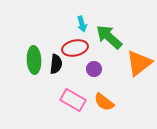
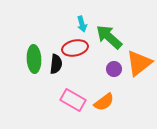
green ellipse: moved 1 px up
purple circle: moved 20 px right
orange semicircle: rotated 75 degrees counterclockwise
